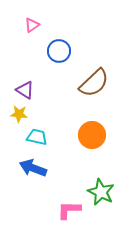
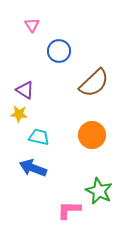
pink triangle: rotated 28 degrees counterclockwise
cyan trapezoid: moved 2 px right
green star: moved 2 px left, 1 px up
